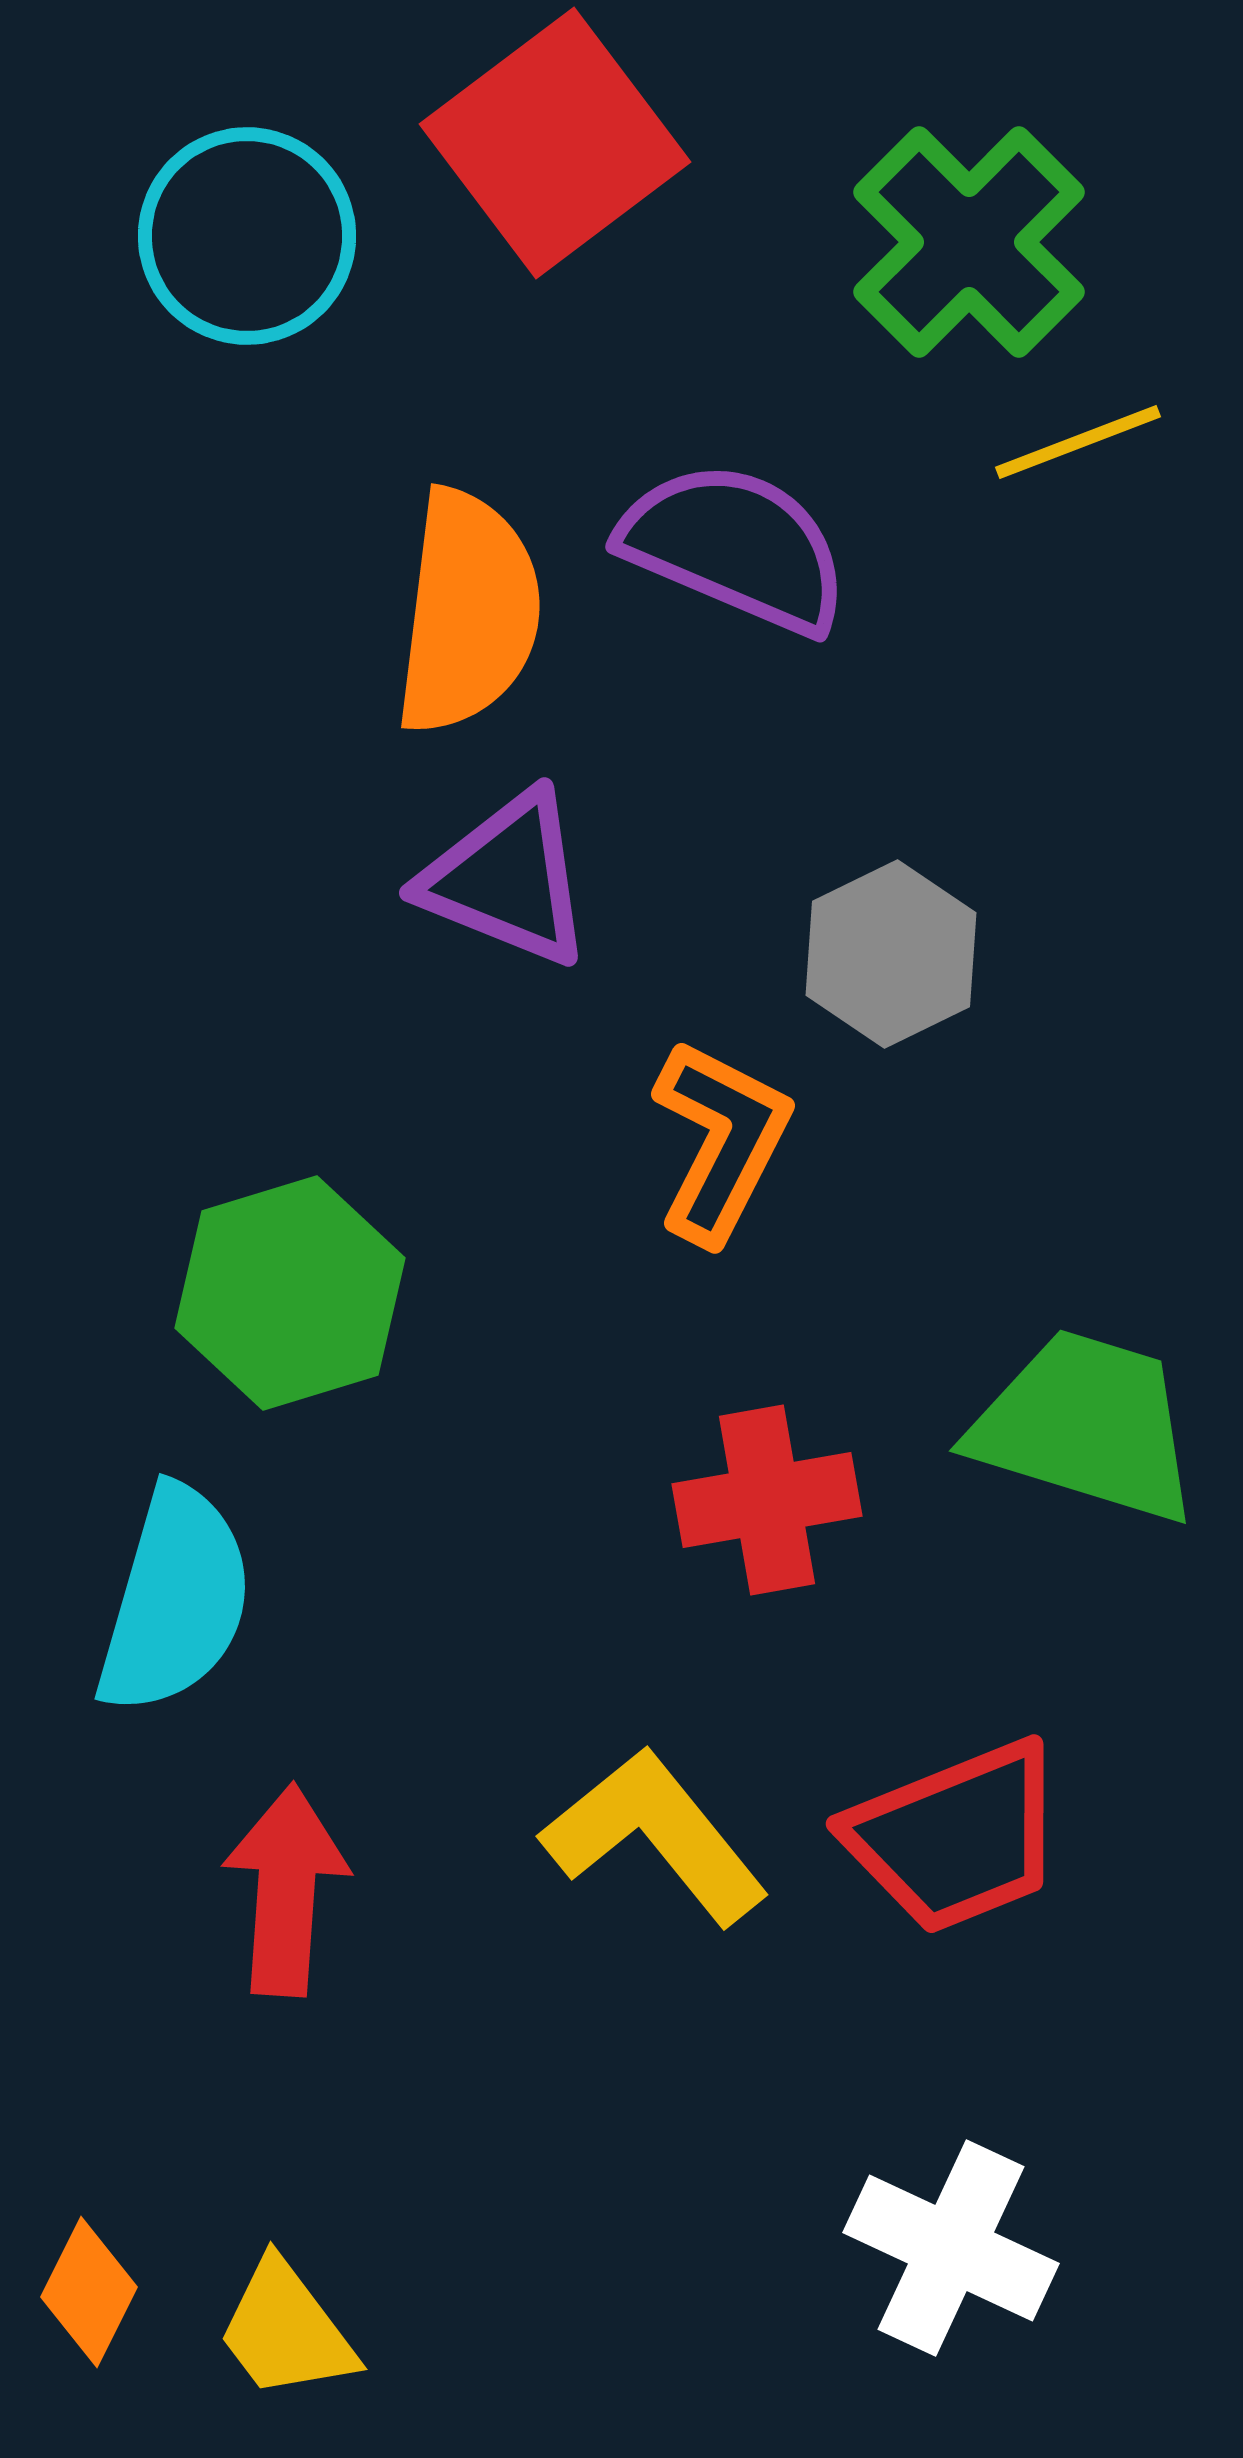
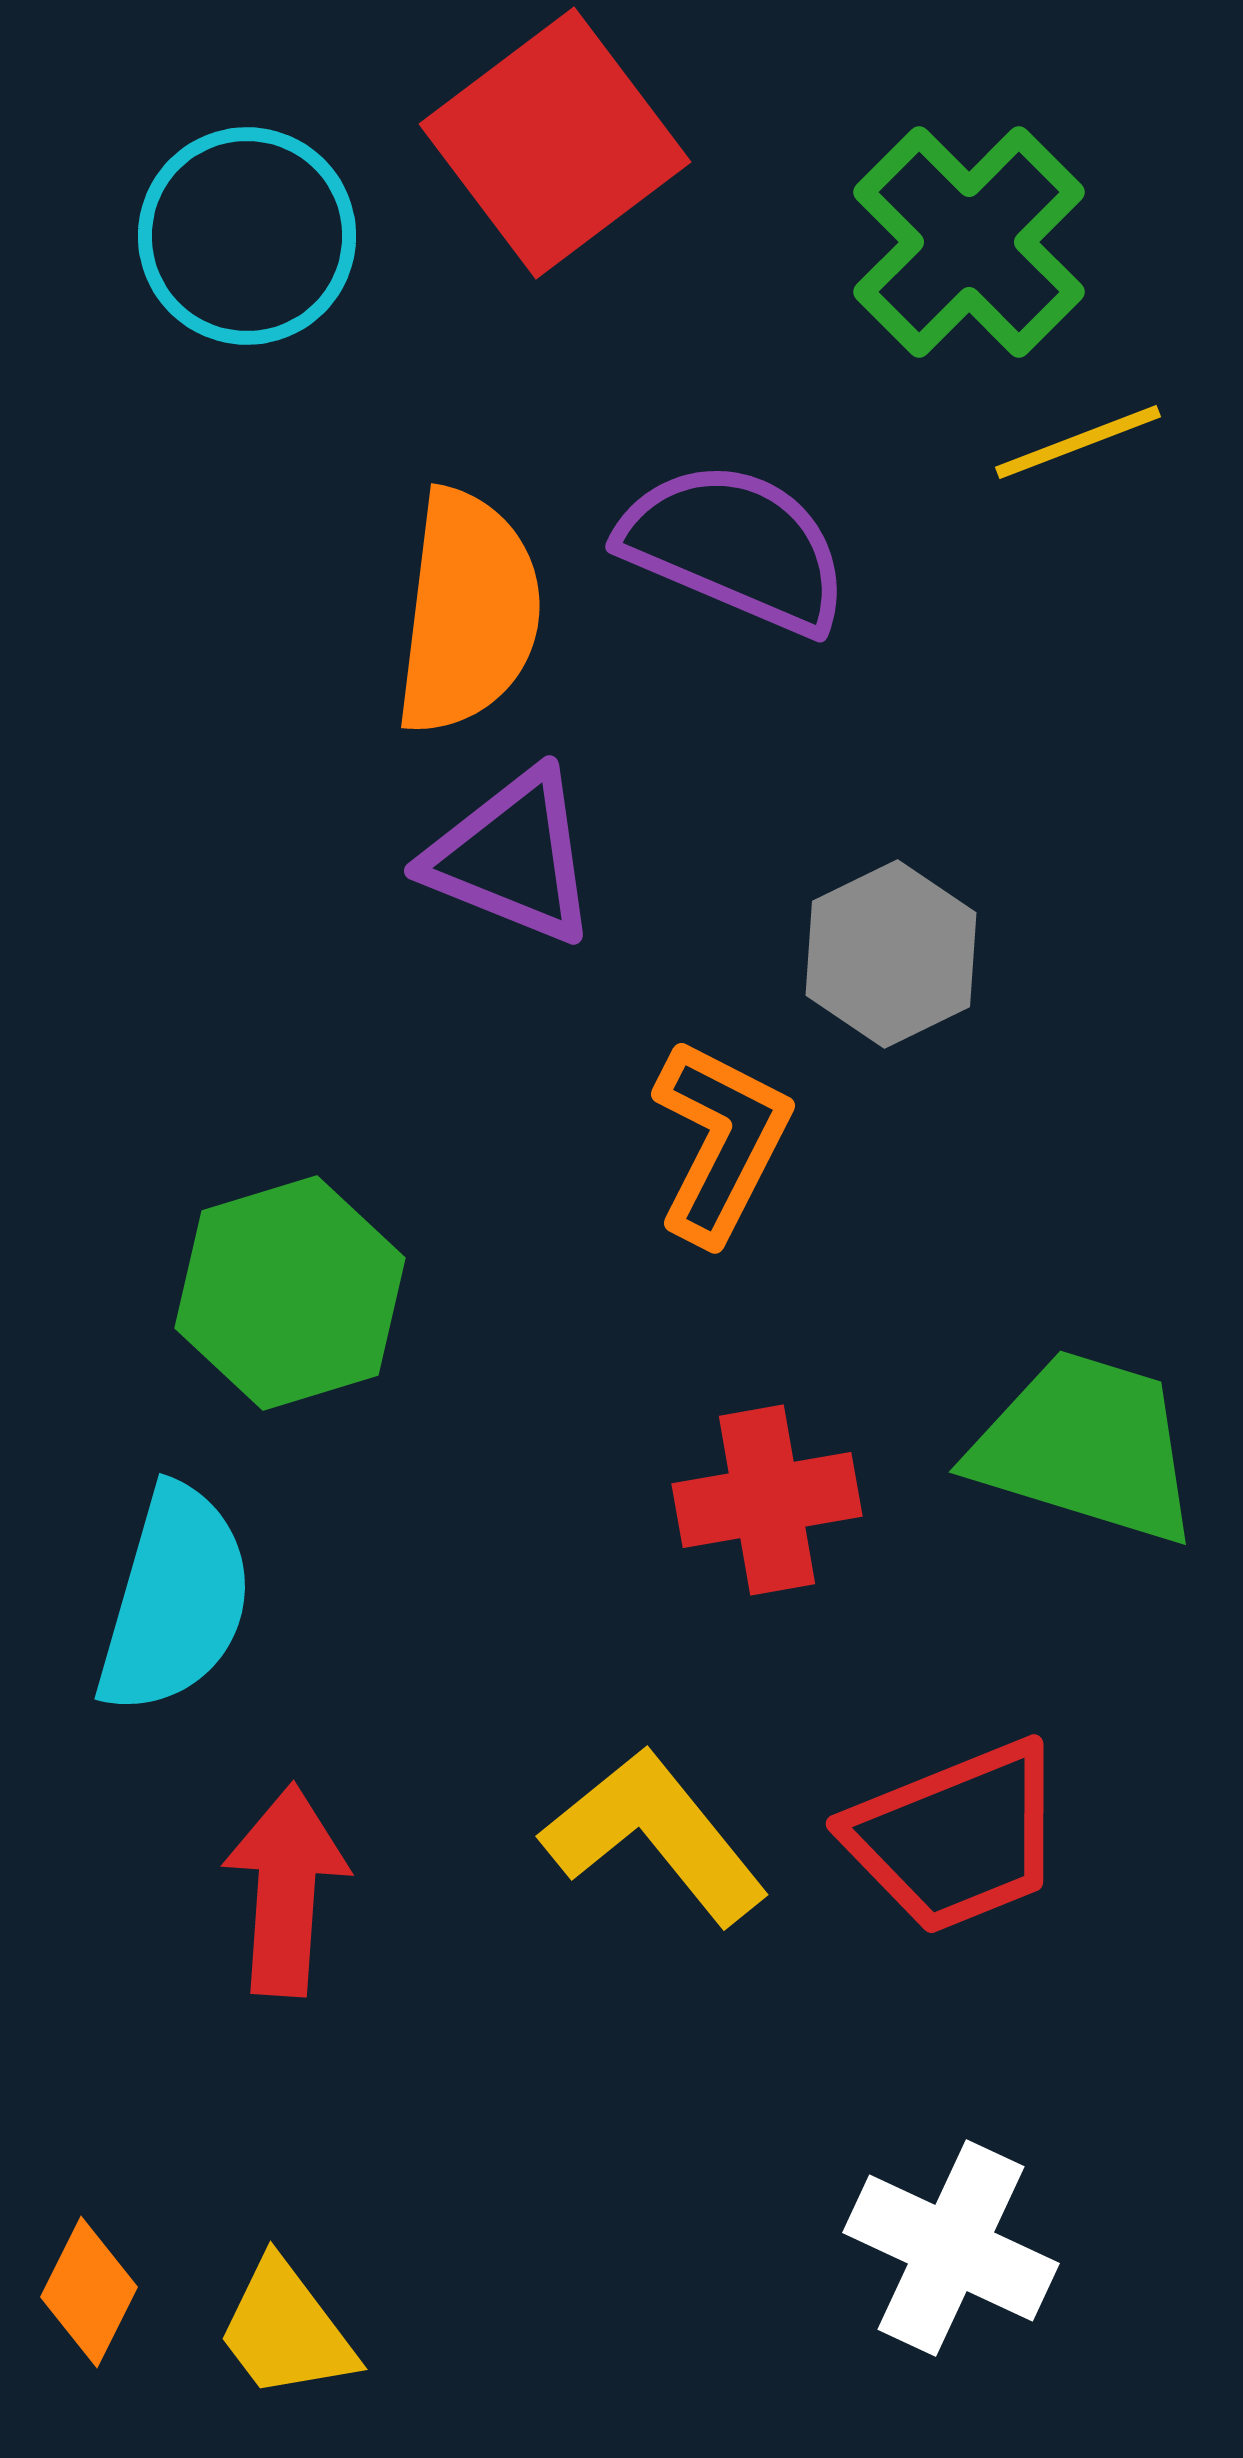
purple triangle: moved 5 px right, 22 px up
green trapezoid: moved 21 px down
